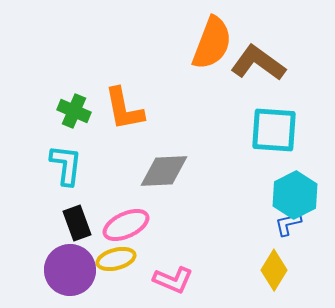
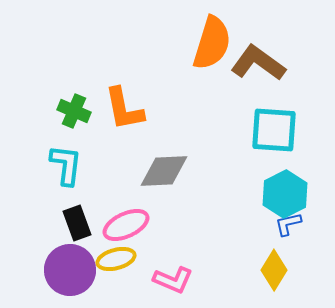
orange semicircle: rotated 4 degrees counterclockwise
cyan hexagon: moved 10 px left, 1 px up
